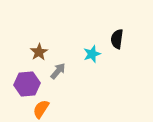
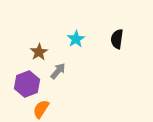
cyan star: moved 16 px left, 15 px up; rotated 12 degrees counterclockwise
purple hexagon: rotated 15 degrees counterclockwise
